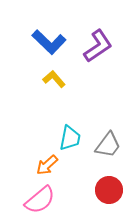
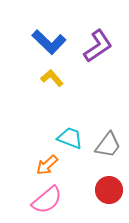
yellow L-shape: moved 2 px left, 1 px up
cyan trapezoid: rotated 80 degrees counterclockwise
pink semicircle: moved 7 px right
